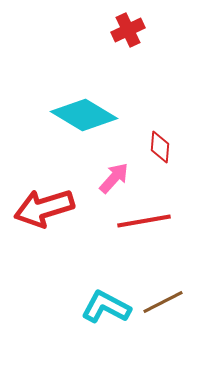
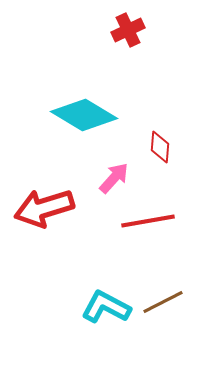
red line: moved 4 px right
